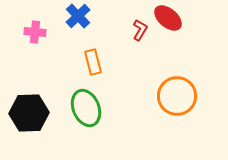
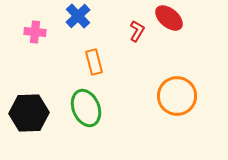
red ellipse: moved 1 px right
red L-shape: moved 3 px left, 1 px down
orange rectangle: moved 1 px right
